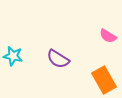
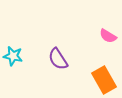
purple semicircle: rotated 25 degrees clockwise
